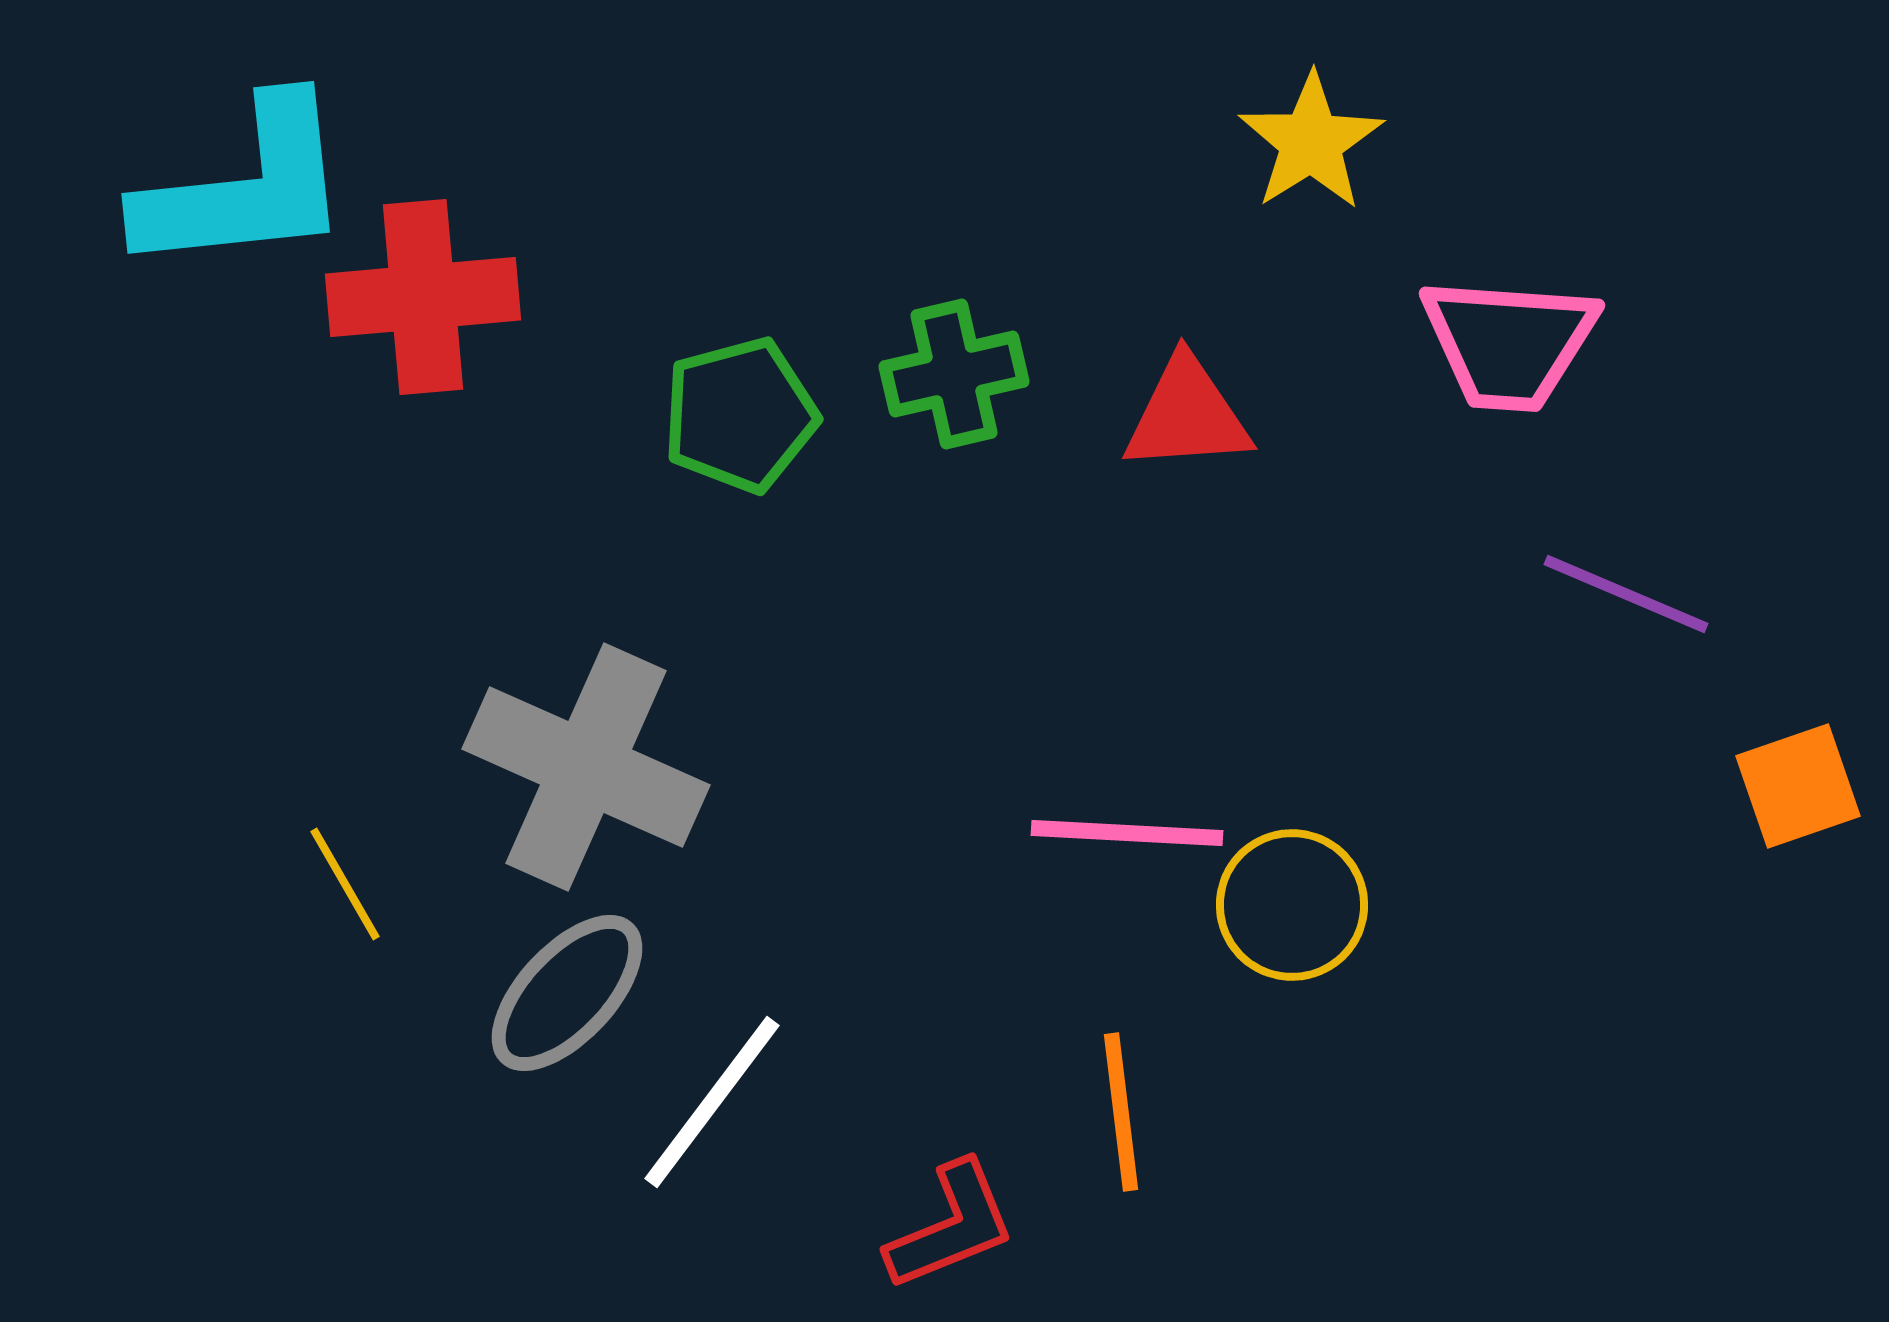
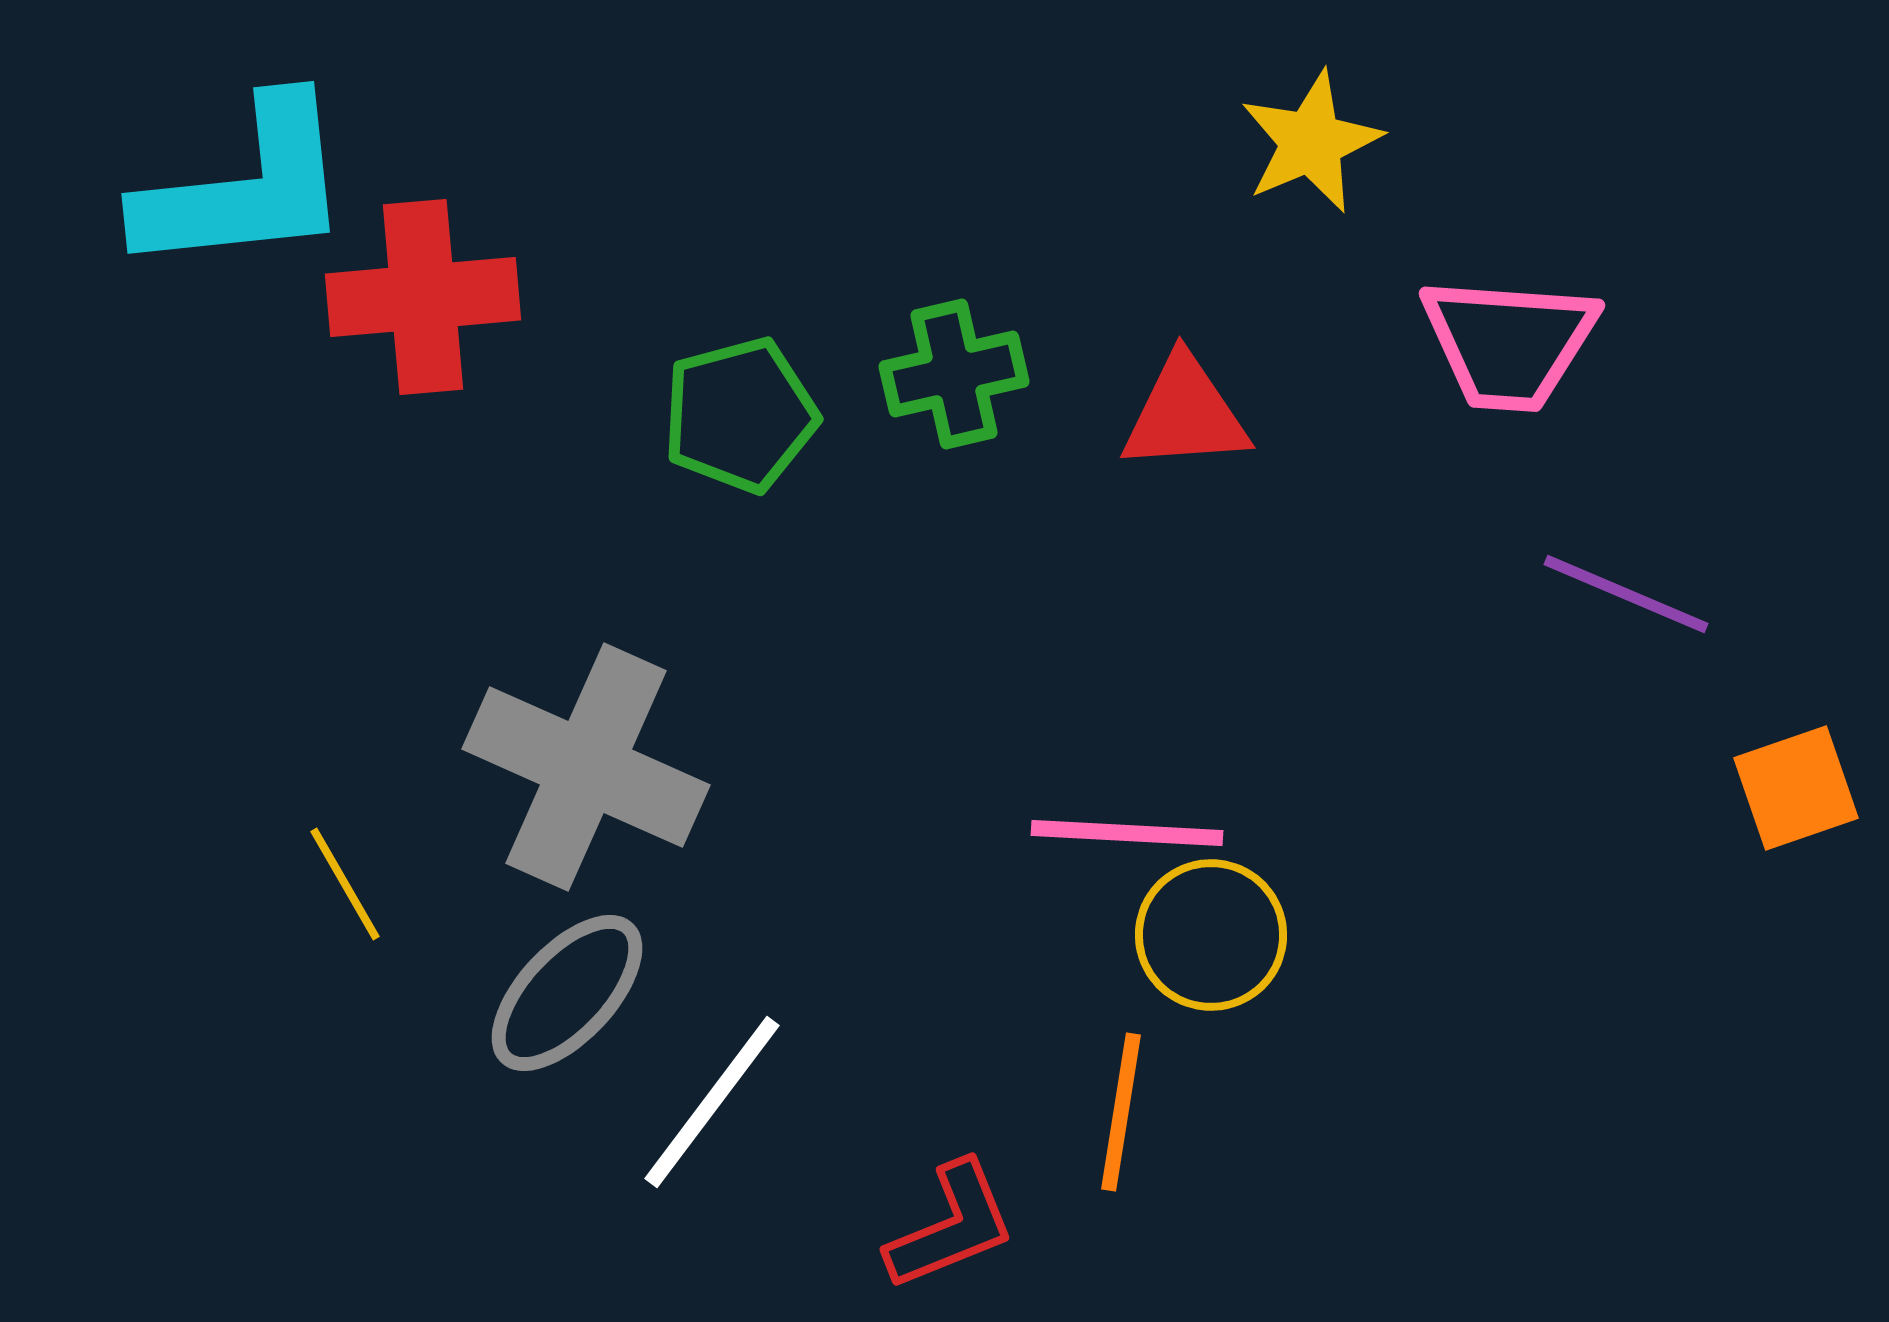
yellow star: rotated 9 degrees clockwise
red triangle: moved 2 px left, 1 px up
orange square: moved 2 px left, 2 px down
yellow circle: moved 81 px left, 30 px down
orange line: rotated 16 degrees clockwise
